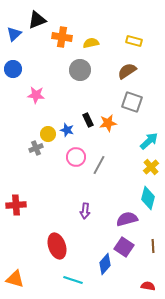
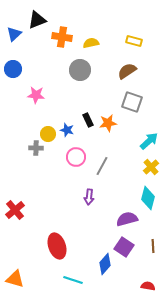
gray cross: rotated 24 degrees clockwise
gray line: moved 3 px right, 1 px down
red cross: moved 1 px left, 5 px down; rotated 36 degrees counterclockwise
purple arrow: moved 4 px right, 14 px up
